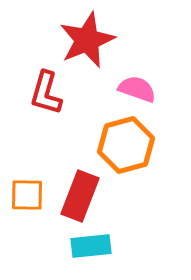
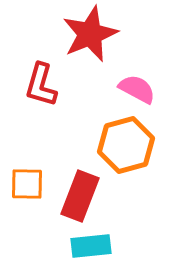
red star: moved 3 px right, 6 px up
pink semicircle: rotated 9 degrees clockwise
red L-shape: moved 5 px left, 8 px up
orange square: moved 11 px up
